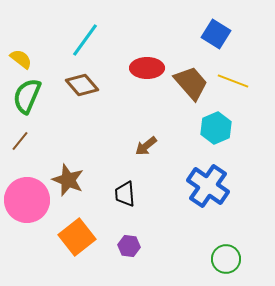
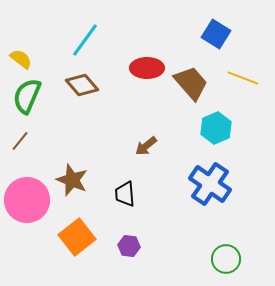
yellow line: moved 10 px right, 3 px up
brown star: moved 4 px right
blue cross: moved 2 px right, 2 px up
